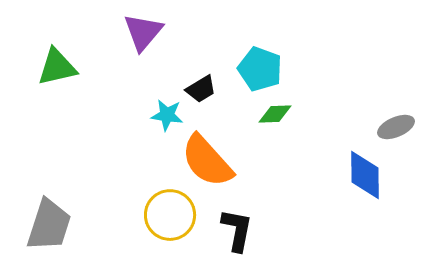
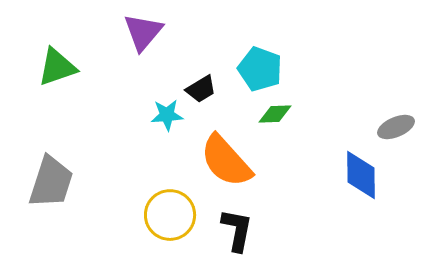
green triangle: rotated 6 degrees counterclockwise
cyan star: rotated 12 degrees counterclockwise
orange semicircle: moved 19 px right
blue diamond: moved 4 px left
gray trapezoid: moved 2 px right, 43 px up
